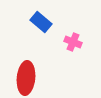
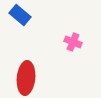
blue rectangle: moved 21 px left, 7 px up
